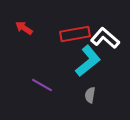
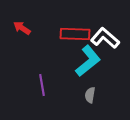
red arrow: moved 2 px left
red rectangle: rotated 12 degrees clockwise
purple line: rotated 50 degrees clockwise
